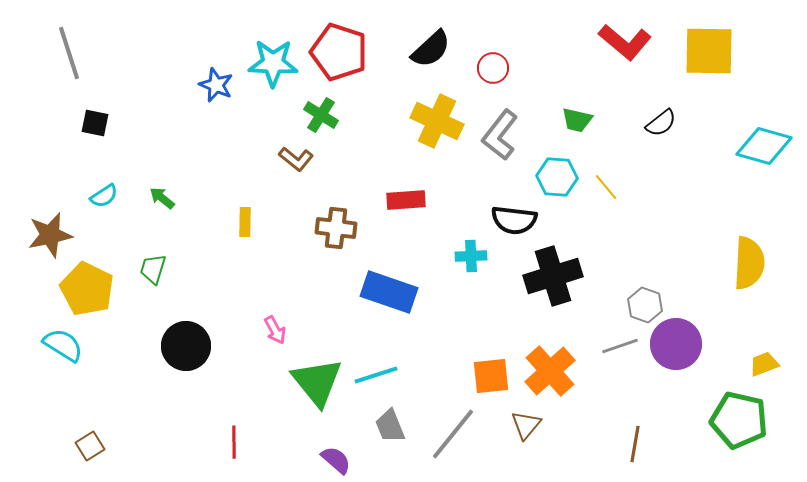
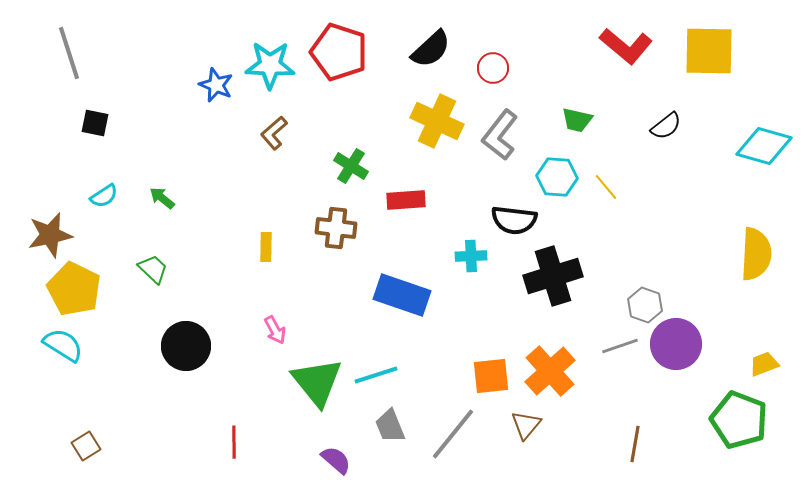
red L-shape at (625, 42): moved 1 px right, 4 px down
cyan star at (273, 63): moved 3 px left, 2 px down
green cross at (321, 115): moved 30 px right, 51 px down
black semicircle at (661, 123): moved 5 px right, 3 px down
brown L-shape at (296, 159): moved 22 px left, 26 px up; rotated 100 degrees clockwise
yellow rectangle at (245, 222): moved 21 px right, 25 px down
yellow semicircle at (749, 263): moved 7 px right, 9 px up
green trapezoid at (153, 269): rotated 116 degrees clockwise
yellow pentagon at (87, 289): moved 13 px left
blue rectangle at (389, 292): moved 13 px right, 3 px down
green pentagon at (739, 420): rotated 8 degrees clockwise
brown square at (90, 446): moved 4 px left
